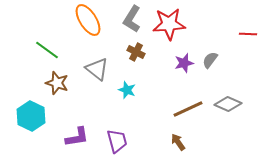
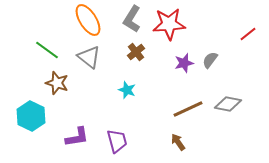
red line: rotated 42 degrees counterclockwise
brown cross: rotated 24 degrees clockwise
gray triangle: moved 8 px left, 12 px up
gray diamond: rotated 12 degrees counterclockwise
